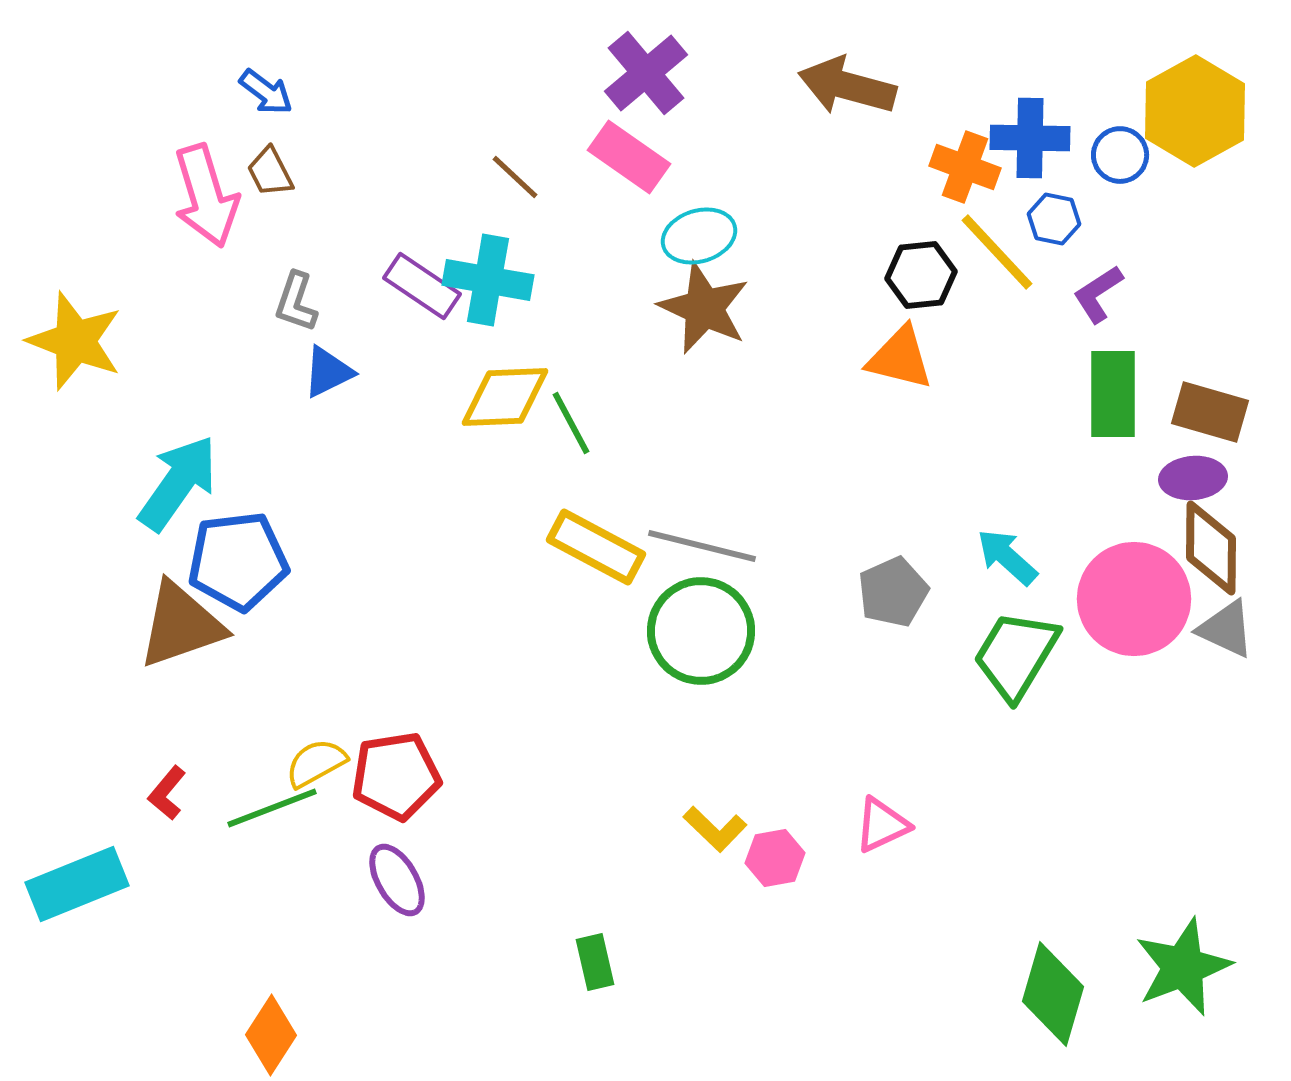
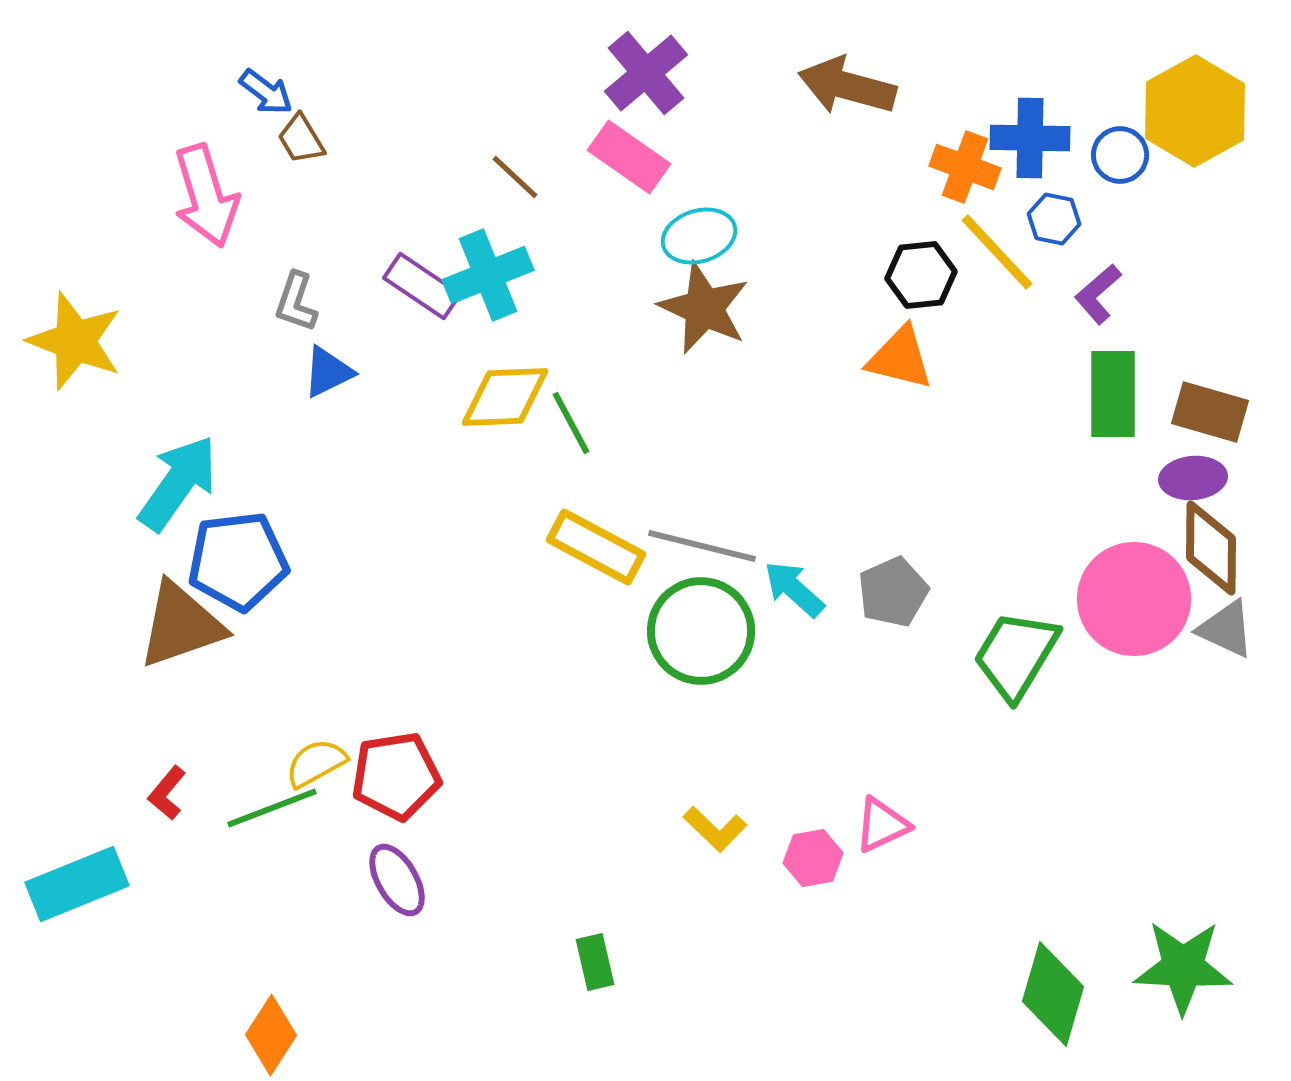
brown trapezoid at (270, 172): moved 31 px right, 33 px up; rotated 4 degrees counterclockwise
cyan cross at (488, 280): moved 5 px up; rotated 32 degrees counterclockwise
purple L-shape at (1098, 294): rotated 8 degrees counterclockwise
cyan arrow at (1007, 557): moved 213 px left, 32 px down
pink hexagon at (775, 858): moved 38 px right
green star at (1183, 967): rotated 24 degrees clockwise
